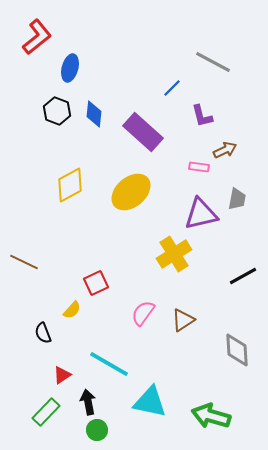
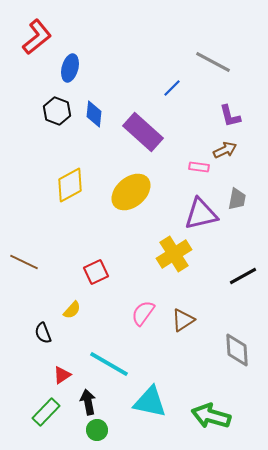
purple L-shape: moved 28 px right
red square: moved 11 px up
